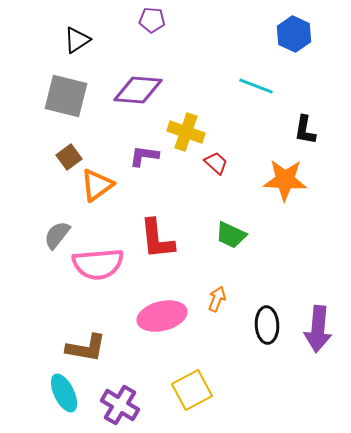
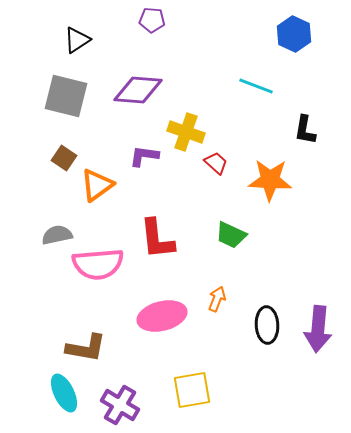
brown square: moved 5 px left, 1 px down; rotated 20 degrees counterclockwise
orange star: moved 15 px left
gray semicircle: rotated 40 degrees clockwise
yellow square: rotated 18 degrees clockwise
